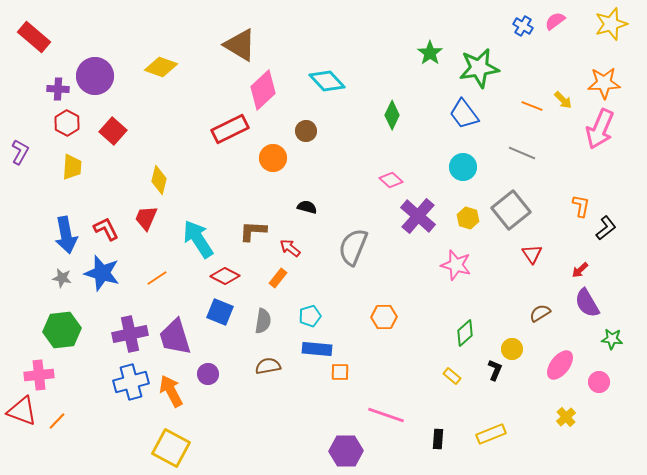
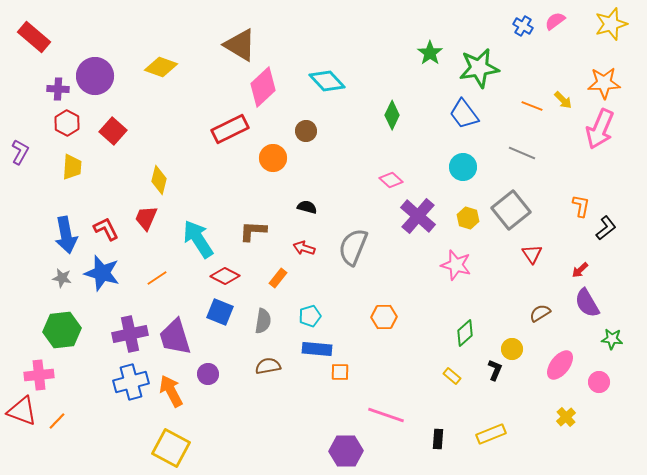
pink diamond at (263, 90): moved 3 px up
red arrow at (290, 248): moved 14 px right; rotated 20 degrees counterclockwise
